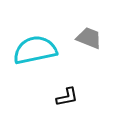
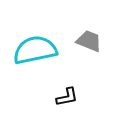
gray trapezoid: moved 3 px down
